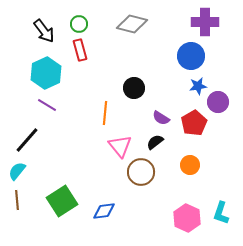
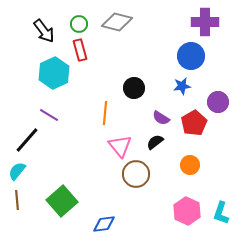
gray diamond: moved 15 px left, 2 px up
cyan hexagon: moved 8 px right
blue star: moved 16 px left
purple line: moved 2 px right, 10 px down
brown circle: moved 5 px left, 2 px down
green square: rotated 8 degrees counterclockwise
blue diamond: moved 13 px down
pink hexagon: moved 7 px up
